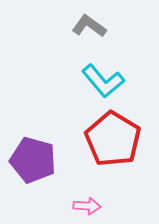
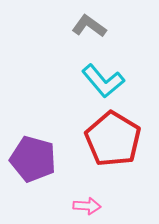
purple pentagon: moved 1 px up
